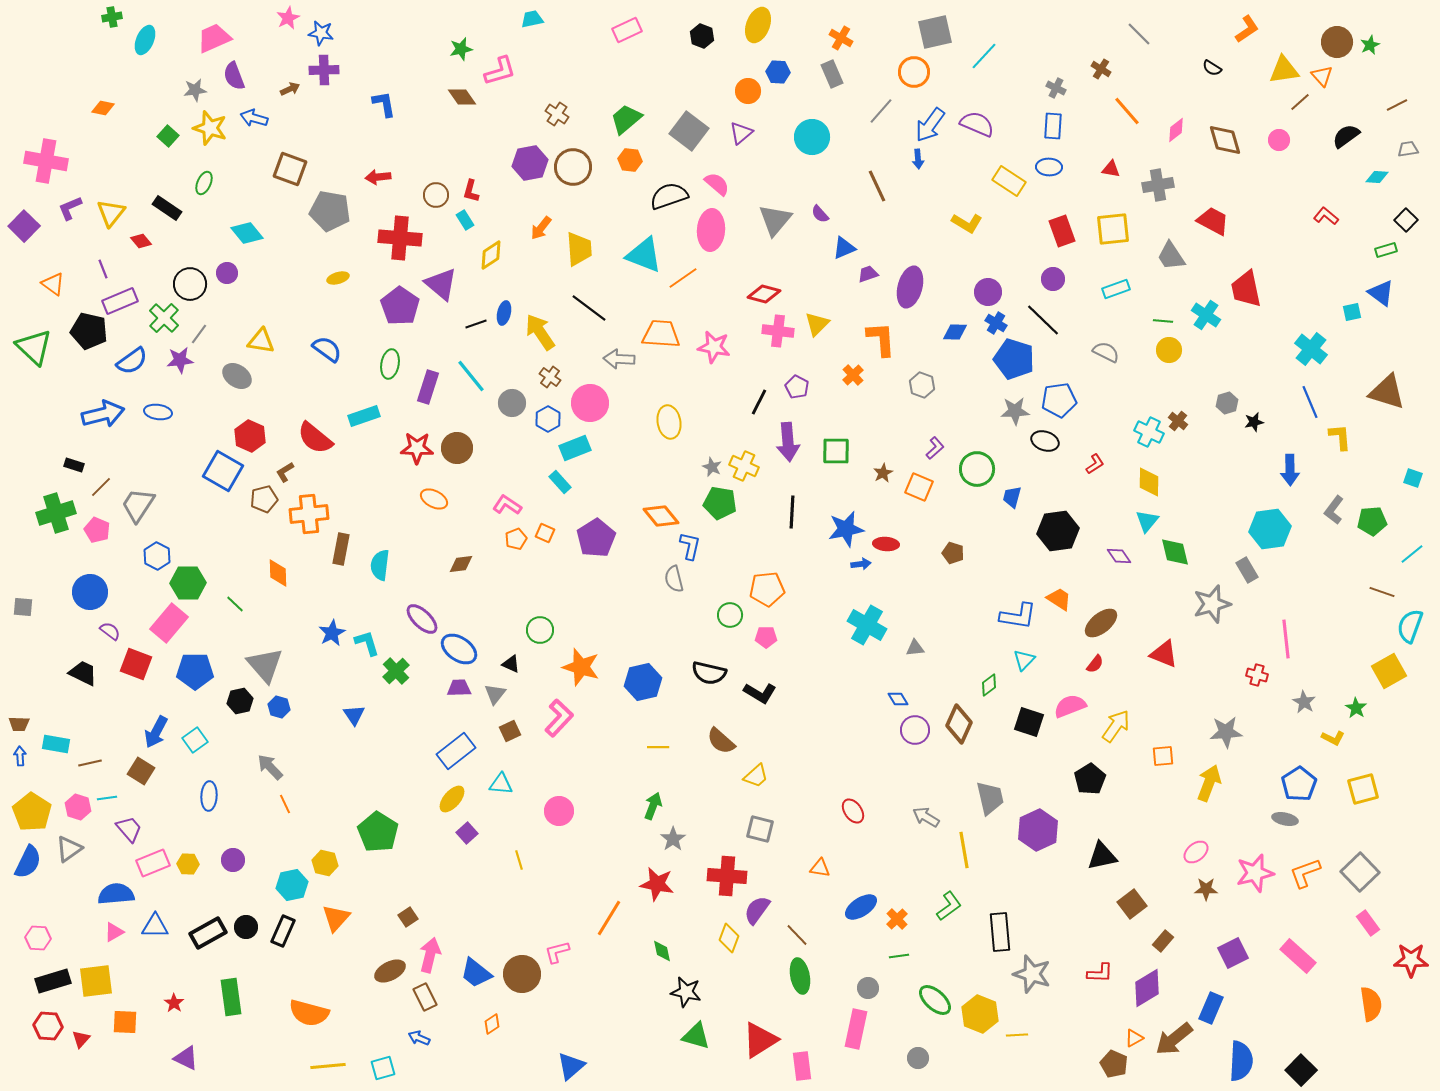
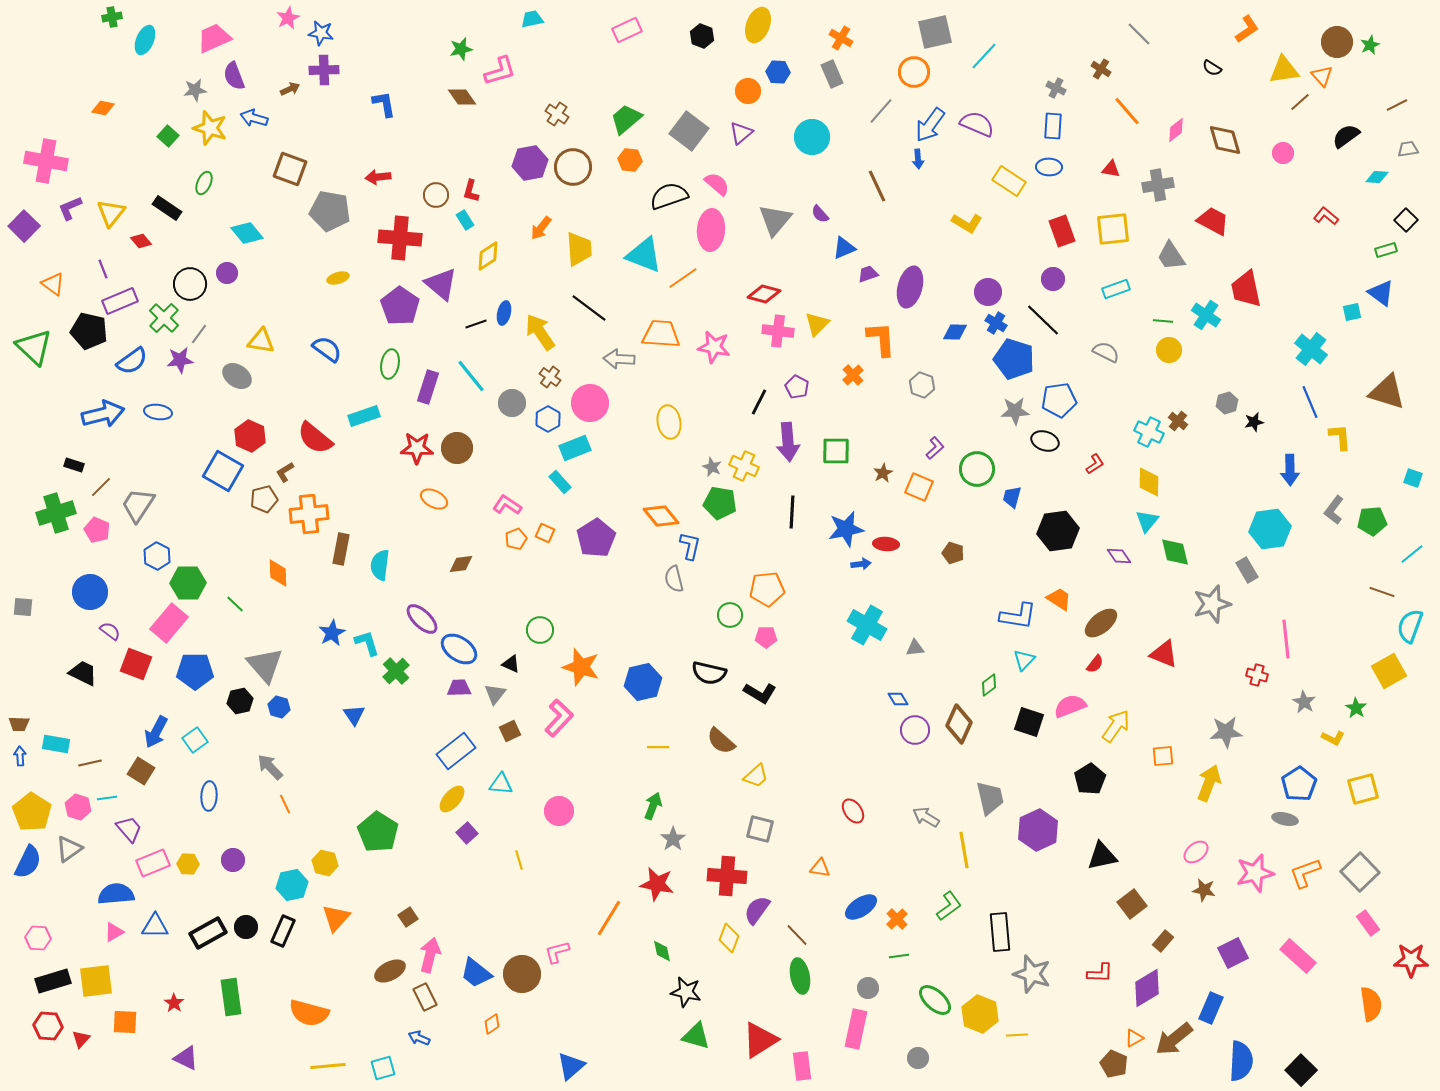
pink circle at (1279, 140): moved 4 px right, 13 px down
yellow diamond at (491, 255): moved 3 px left, 1 px down
brown star at (1206, 889): moved 2 px left, 1 px down; rotated 10 degrees clockwise
